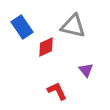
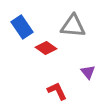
gray triangle: rotated 8 degrees counterclockwise
red diamond: moved 1 px down; rotated 60 degrees clockwise
purple triangle: moved 2 px right, 2 px down
